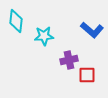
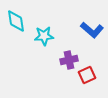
cyan diamond: rotated 15 degrees counterclockwise
red square: rotated 24 degrees counterclockwise
